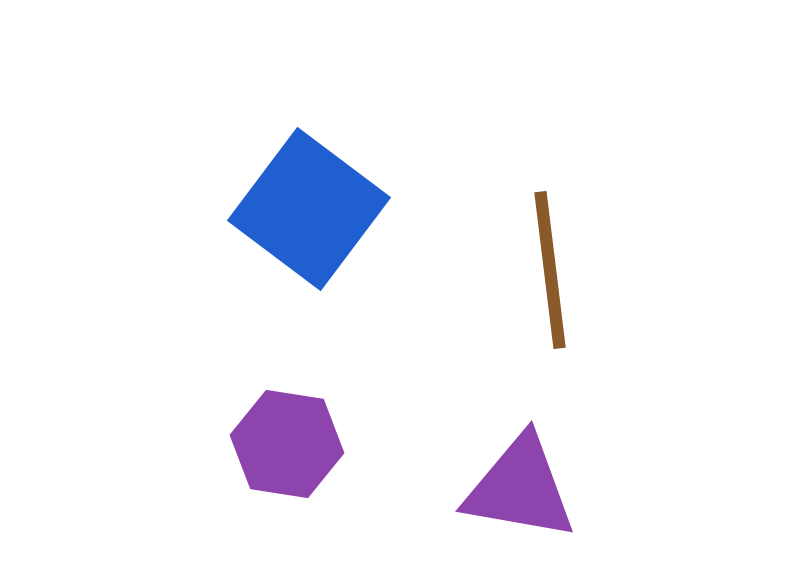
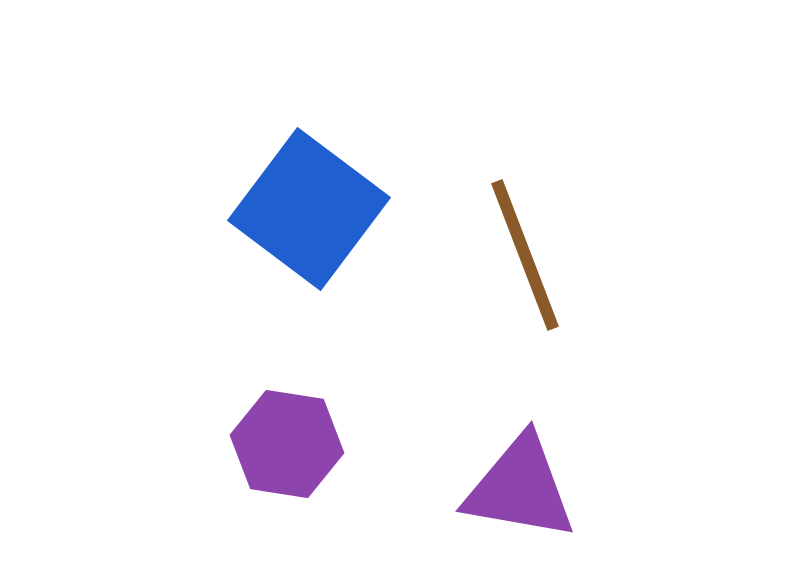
brown line: moved 25 px left, 15 px up; rotated 14 degrees counterclockwise
